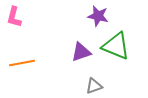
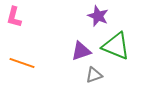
purple star: rotated 10 degrees clockwise
purple triangle: moved 1 px up
orange line: rotated 30 degrees clockwise
gray triangle: moved 11 px up
